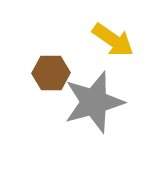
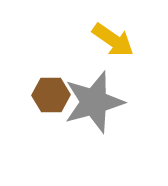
brown hexagon: moved 22 px down
